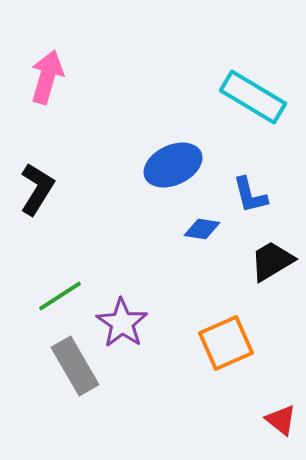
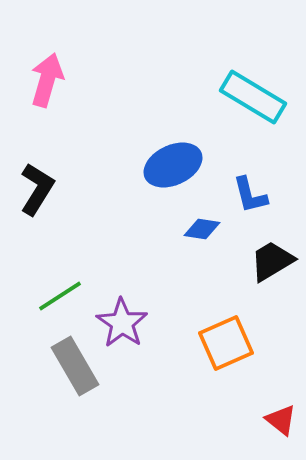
pink arrow: moved 3 px down
